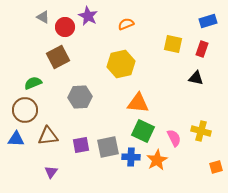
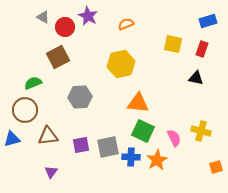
blue triangle: moved 4 px left; rotated 18 degrees counterclockwise
